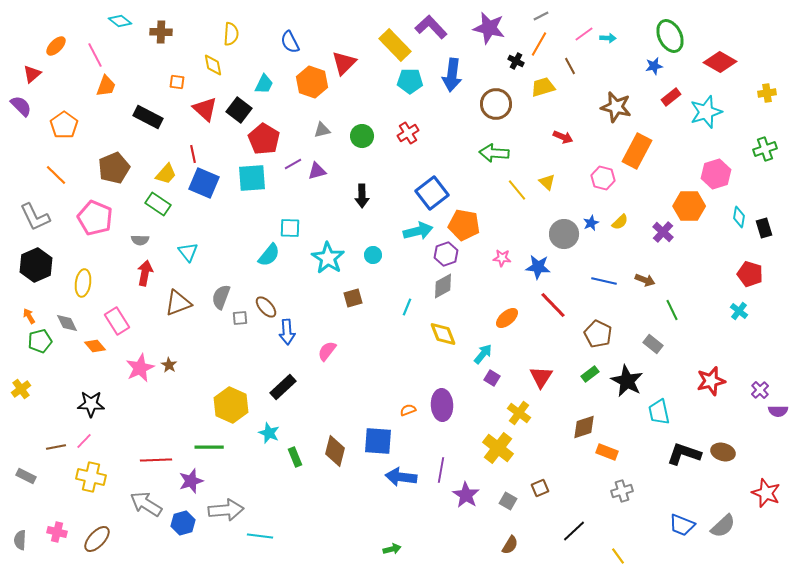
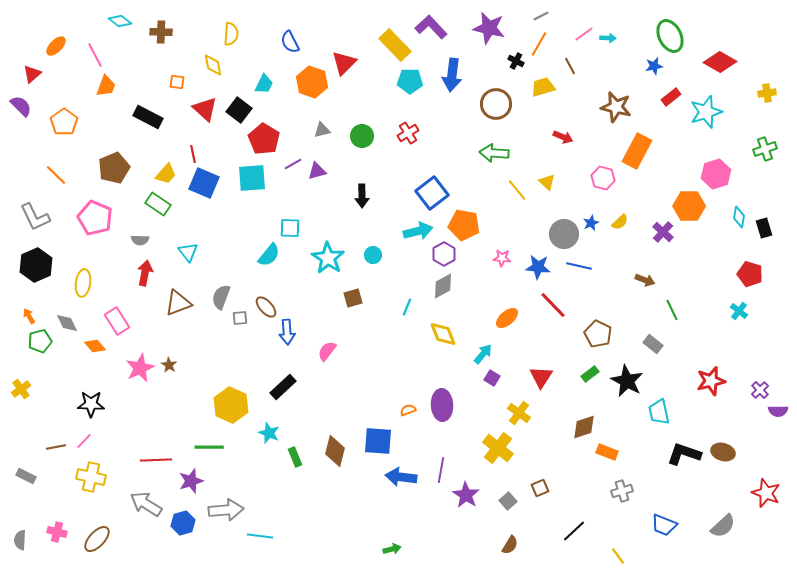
orange pentagon at (64, 125): moved 3 px up
purple hexagon at (446, 254): moved 2 px left; rotated 10 degrees counterclockwise
blue line at (604, 281): moved 25 px left, 15 px up
gray square at (508, 501): rotated 18 degrees clockwise
blue trapezoid at (682, 525): moved 18 px left
